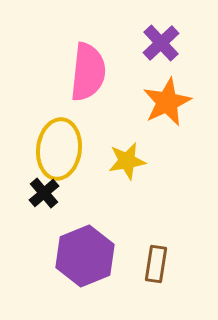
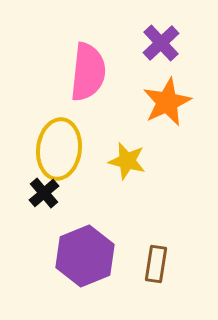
yellow star: rotated 24 degrees clockwise
